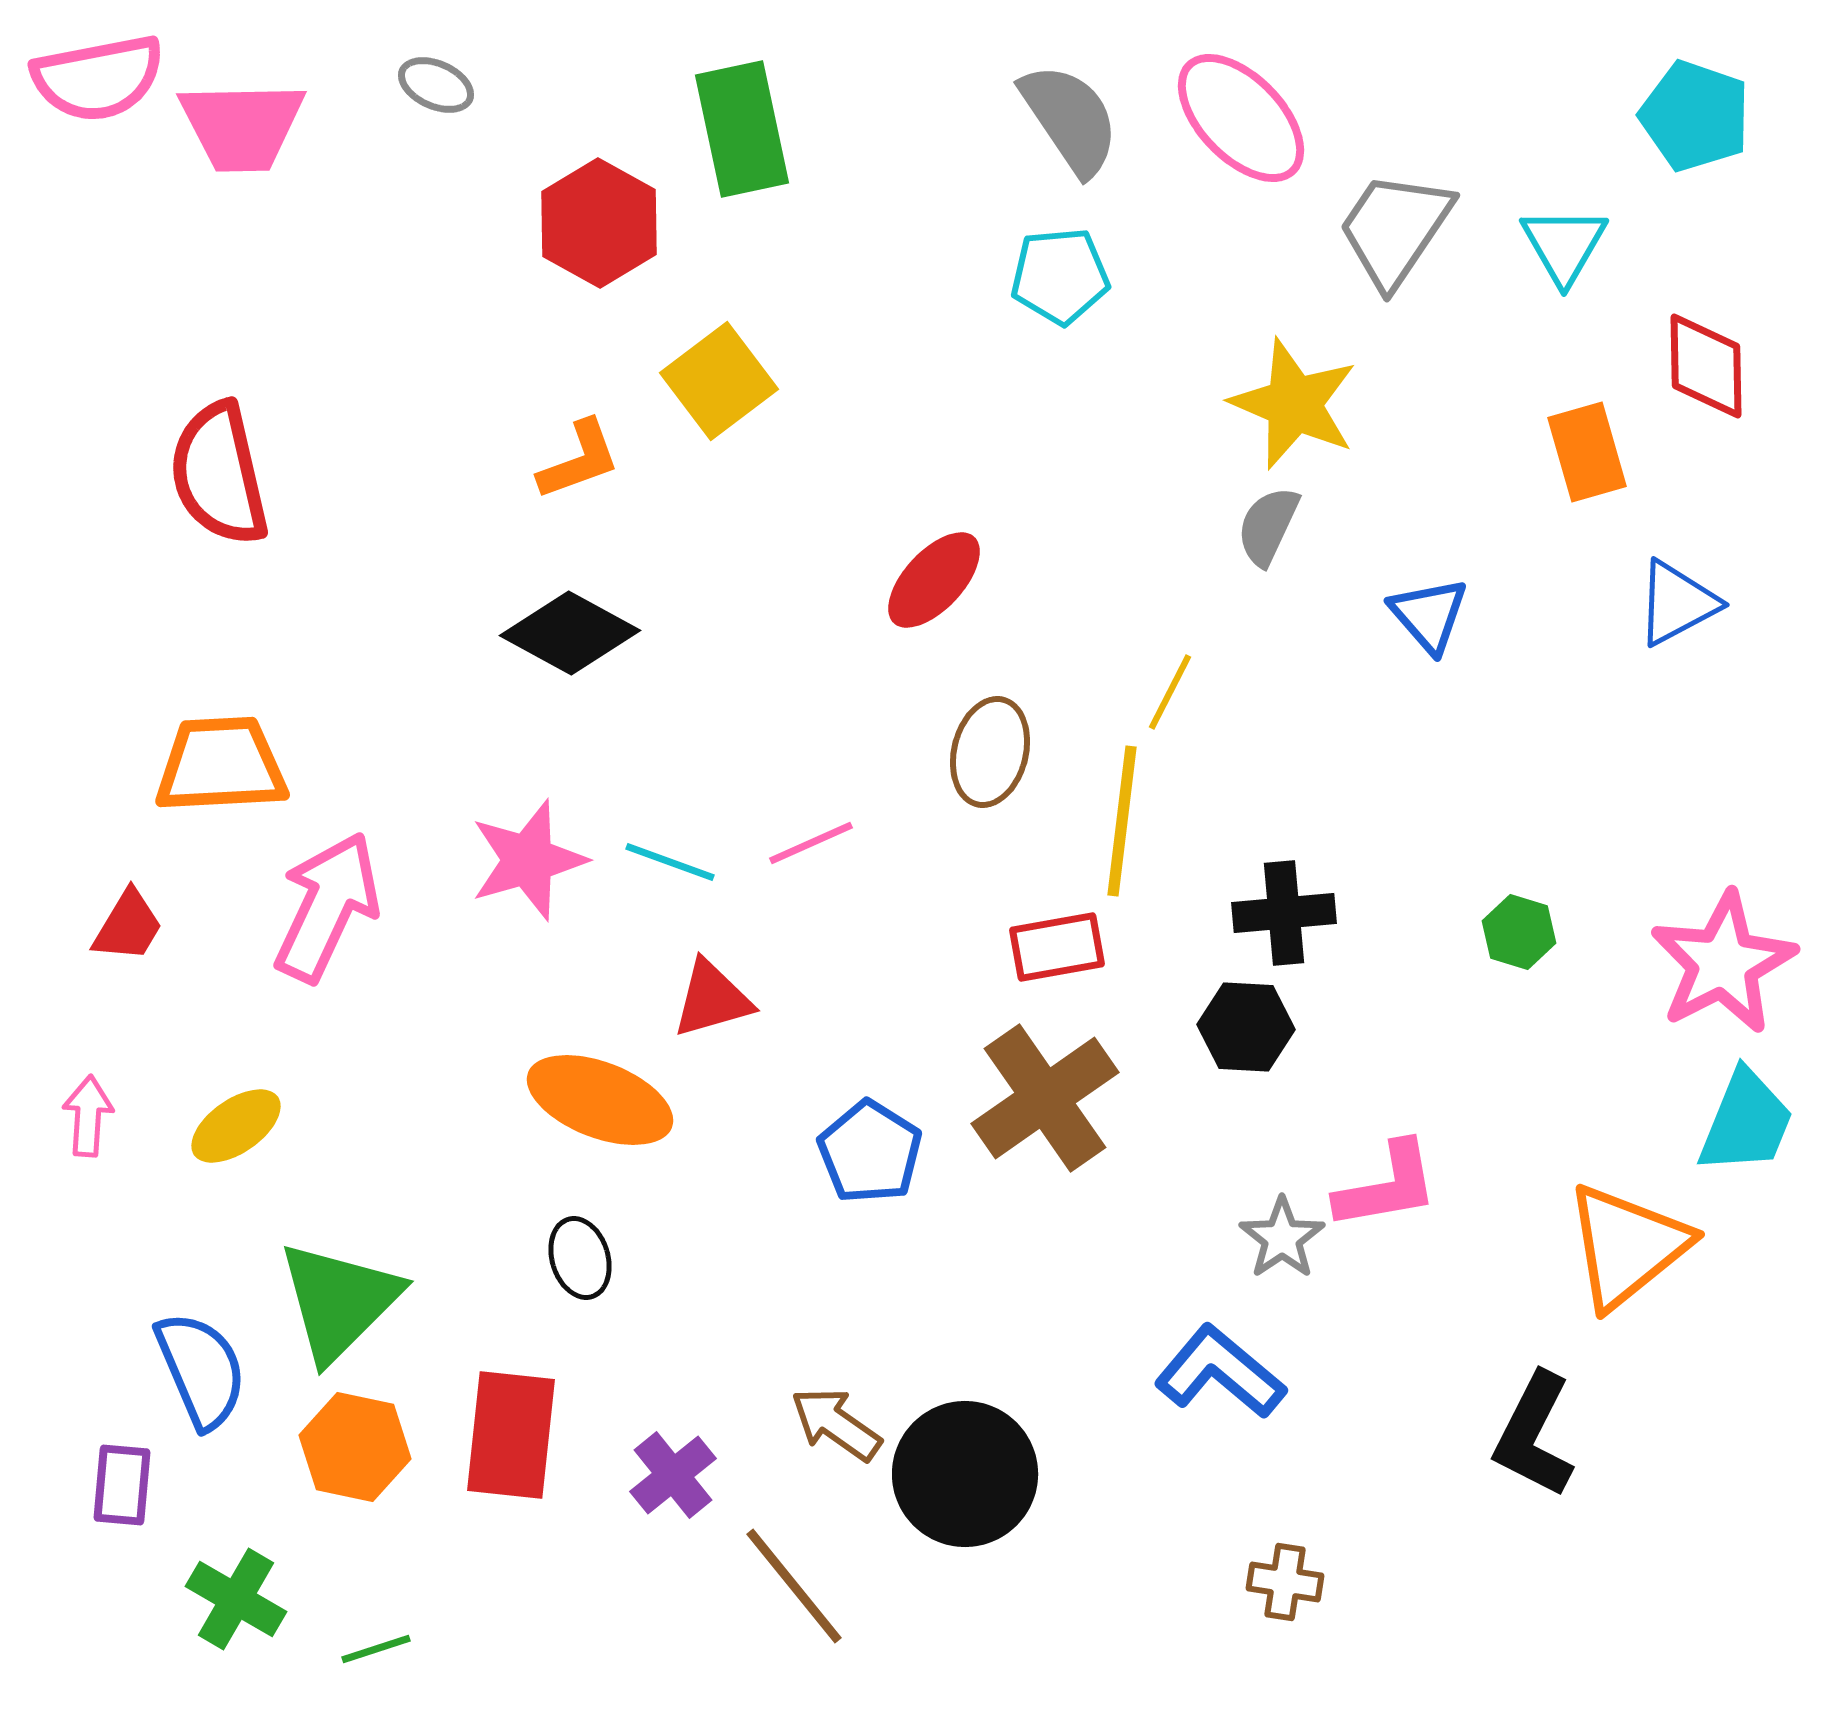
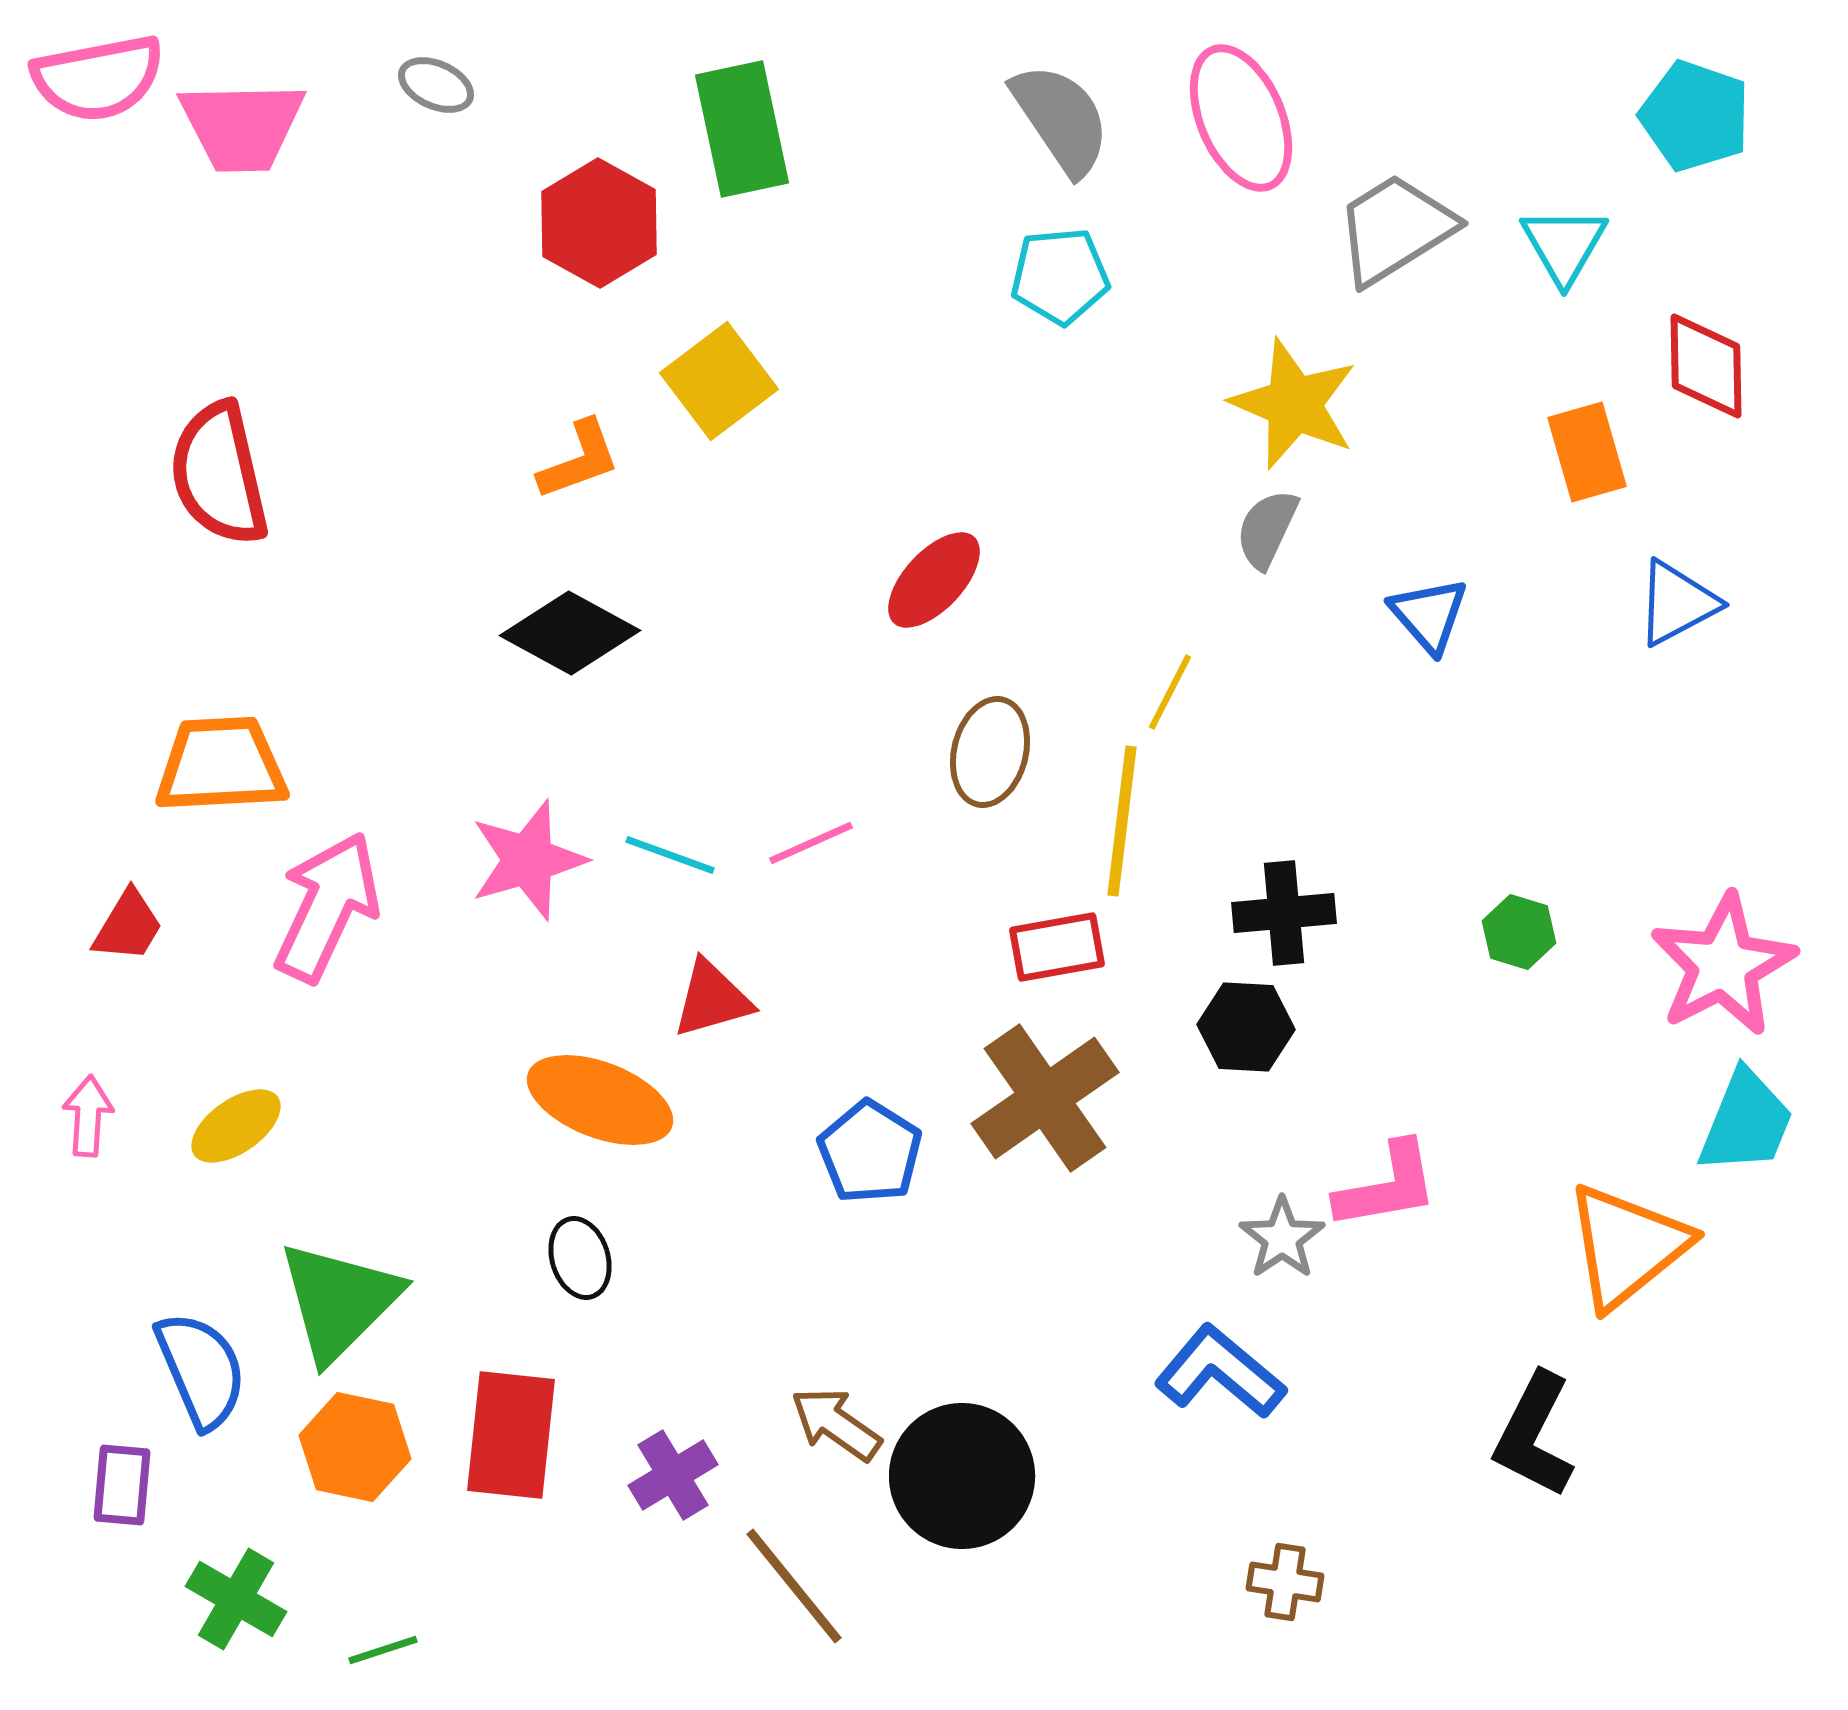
pink ellipse at (1241, 118): rotated 21 degrees clockwise
gray semicircle at (1070, 119): moved 9 px left
gray trapezoid at (1395, 229): rotated 24 degrees clockwise
gray semicircle at (1268, 526): moved 1 px left, 3 px down
cyan line at (670, 862): moved 7 px up
pink star at (1723, 963): moved 2 px down
black circle at (965, 1474): moved 3 px left, 2 px down
purple cross at (673, 1475): rotated 8 degrees clockwise
green line at (376, 1649): moved 7 px right, 1 px down
